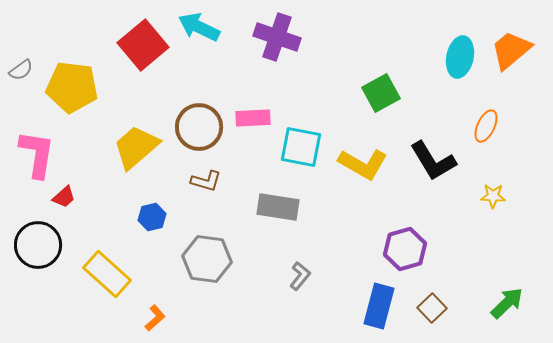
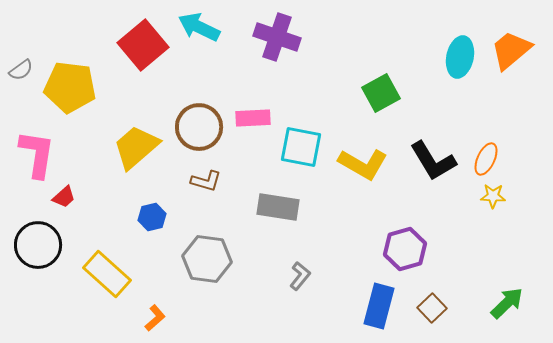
yellow pentagon: moved 2 px left
orange ellipse: moved 33 px down
